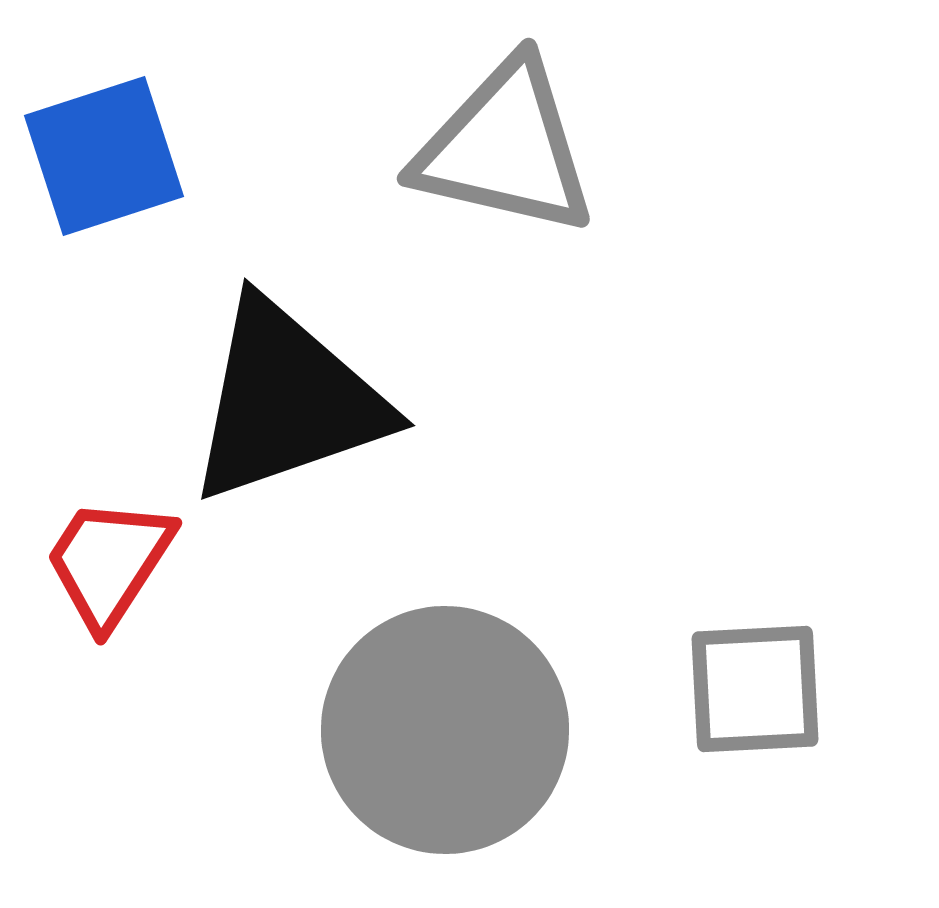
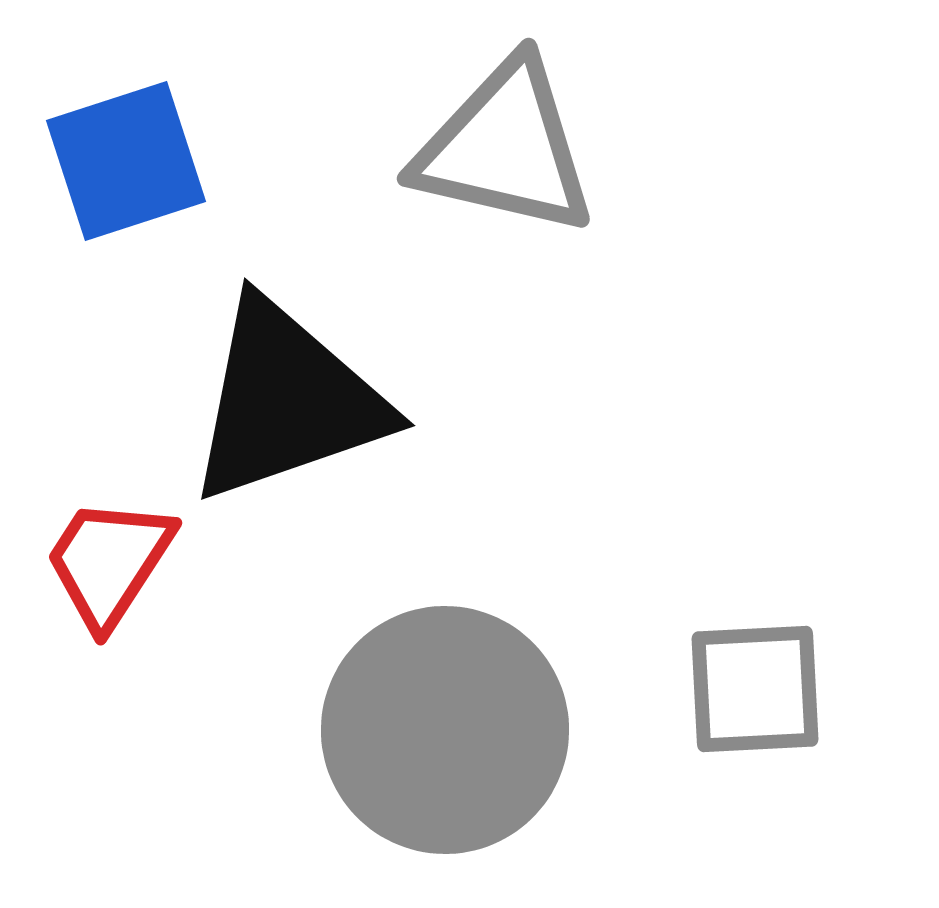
blue square: moved 22 px right, 5 px down
